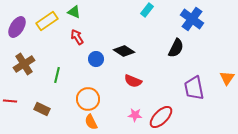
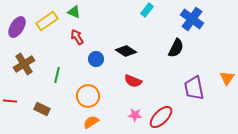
black diamond: moved 2 px right
orange circle: moved 3 px up
orange semicircle: rotated 84 degrees clockwise
